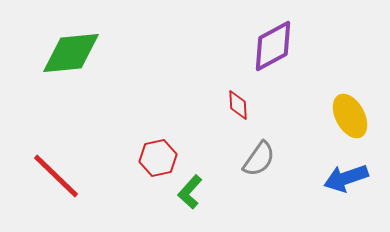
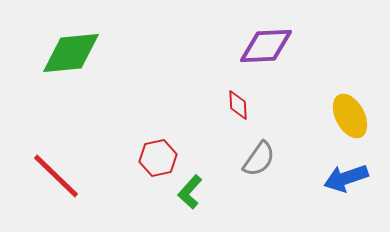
purple diamond: moved 7 px left; rotated 26 degrees clockwise
